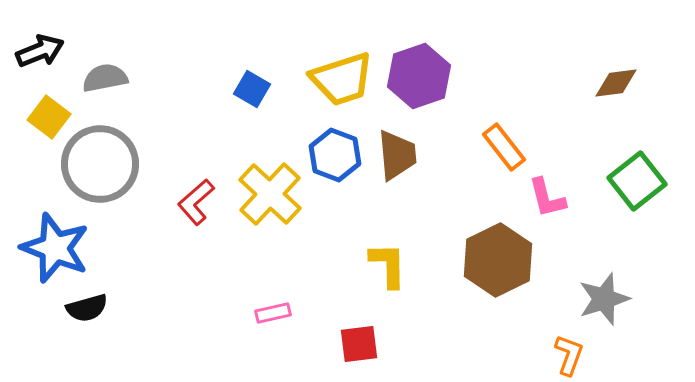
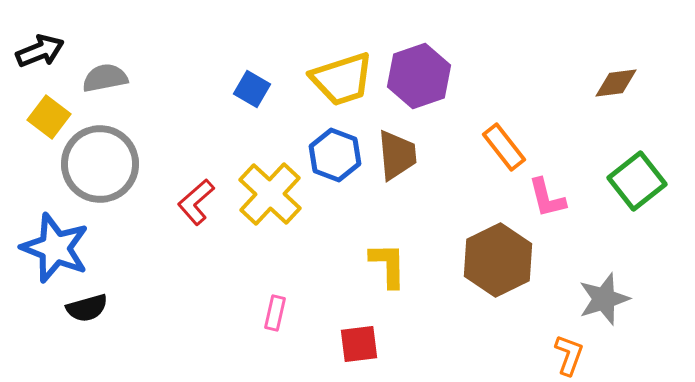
pink rectangle: moved 2 px right; rotated 64 degrees counterclockwise
